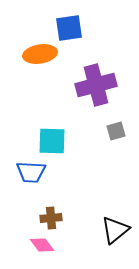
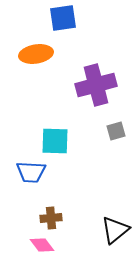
blue square: moved 6 px left, 10 px up
orange ellipse: moved 4 px left
cyan square: moved 3 px right
